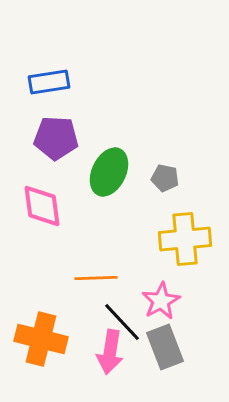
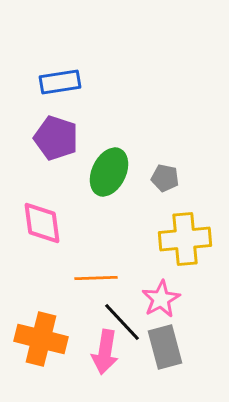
blue rectangle: moved 11 px right
purple pentagon: rotated 15 degrees clockwise
pink diamond: moved 17 px down
pink star: moved 2 px up
gray rectangle: rotated 6 degrees clockwise
pink arrow: moved 5 px left
